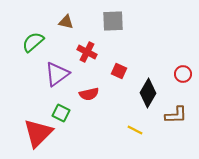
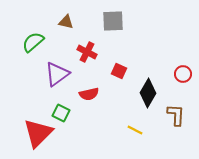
brown L-shape: rotated 85 degrees counterclockwise
